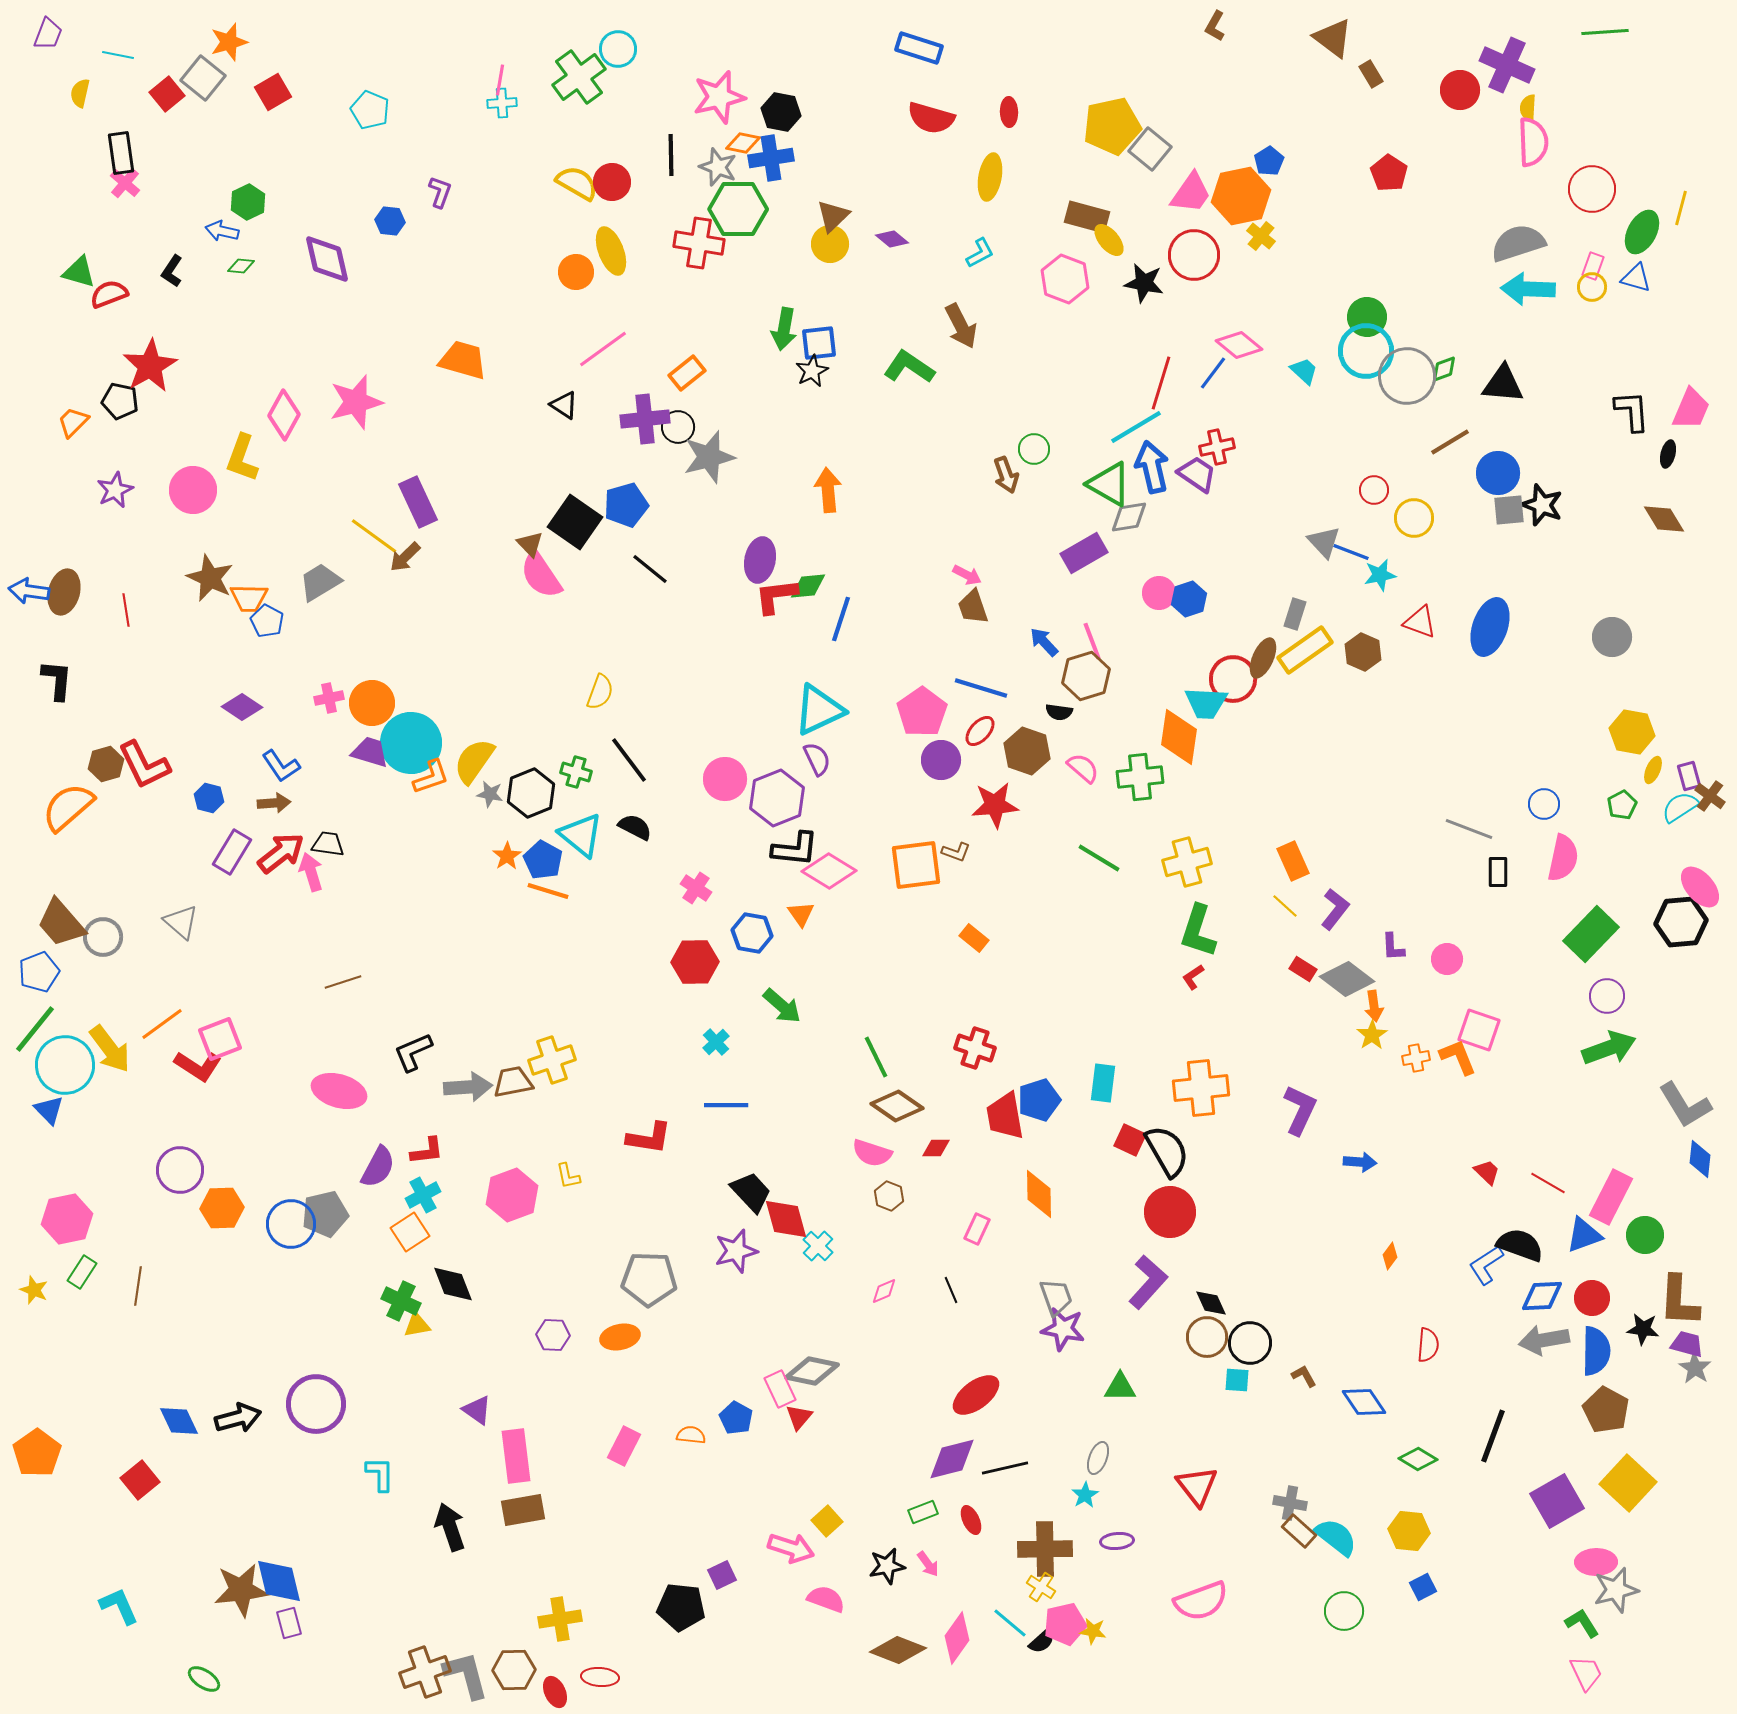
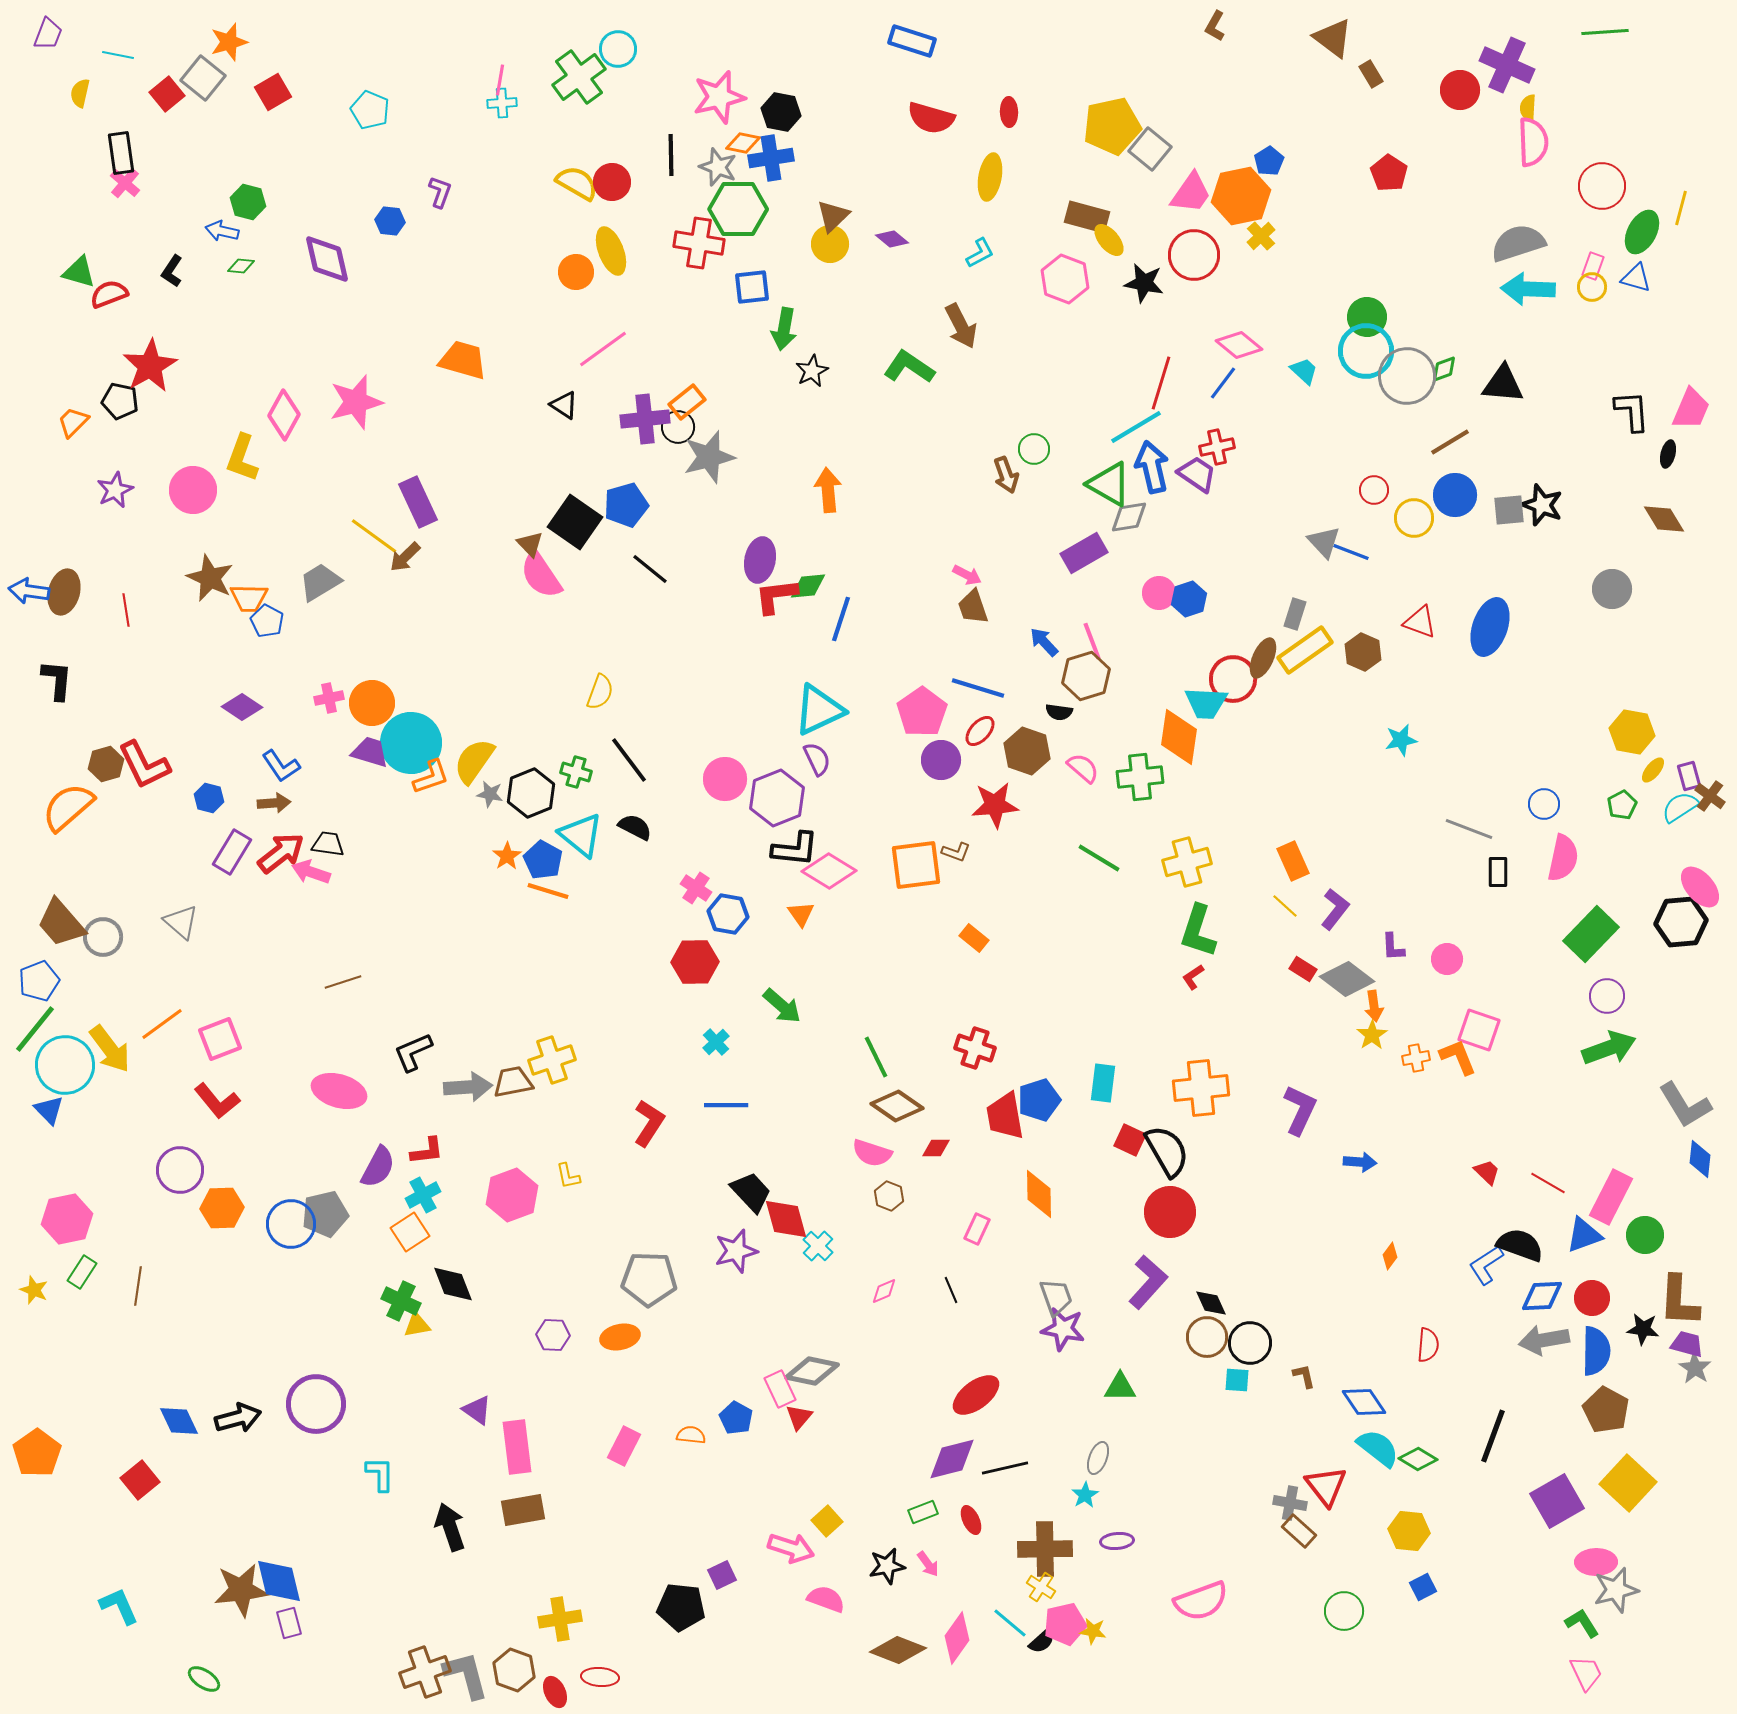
blue rectangle at (919, 48): moved 7 px left, 7 px up
red circle at (1592, 189): moved 10 px right, 3 px up
green hexagon at (248, 202): rotated 20 degrees counterclockwise
yellow cross at (1261, 236): rotated 8 degrees clockwise
blue square at (819, 343): moved 67 px left, 56 px up
orange rectangle at (687, 373): moved 29 px down
blue line at (1213, 373): moved 10 px right, 10 px down
blue circle at (1498, 473): moved 43 px left, 22 px down
cyan star at (1380, 575): moved 21 px right, 165 px down
gray circle at (1612, 637): moved 48 px up
blue line at (981, 688): moved 3 px left
yellow ellipse at (1653, 770): rotated 16 degrees clockwise
pink arrow at (311, 872): rotated 54 degrees counterclockwise
blue hexagon at (752, 933): moved 24 px left, 19 px up
blue pentagon at (39, 972): moved 9 px down
red L-shape at (198, 1066): moved 19 px right, 35 px down; rotated 18 degrees clockwise
red L-shape at (649, 1138): moved 15 px up; rotated 66 degrees counterclockwise
brown L-shape at (1304, 1376): rotated 16 degrees clockwise
pink rectangle at (516, 1456): moved 1 px right, 9 px up
red triangle at (1197, 1486): moved 129 px right
cyan semicircle at (1336, 1537): moved 42 px right, 89 px up
brown hexagon at (514, 1670): rotated 21 degrees clockwise
